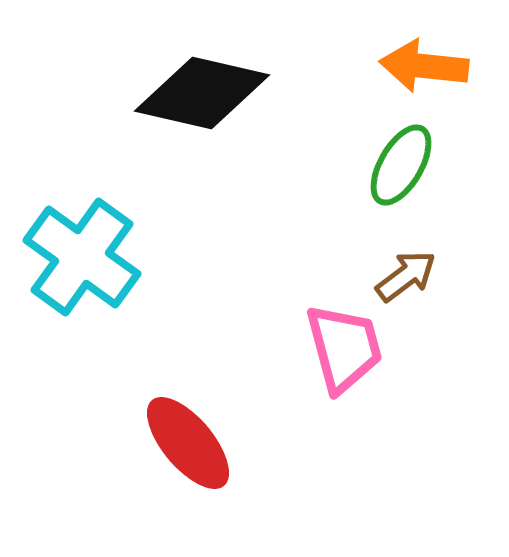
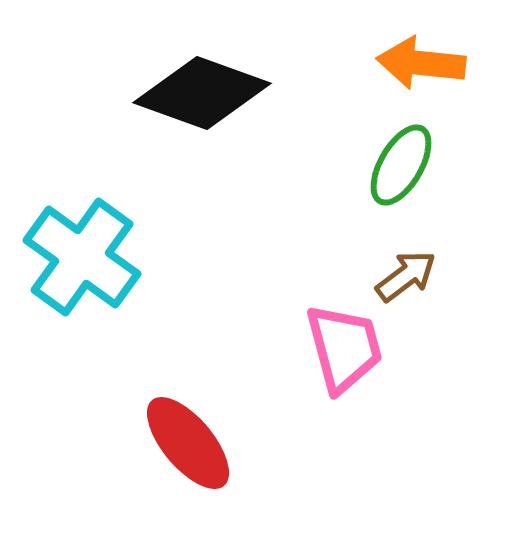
orange arrow: moved 3 px left, 3 px up
black diamond: rotated 7 degrees clockwise
